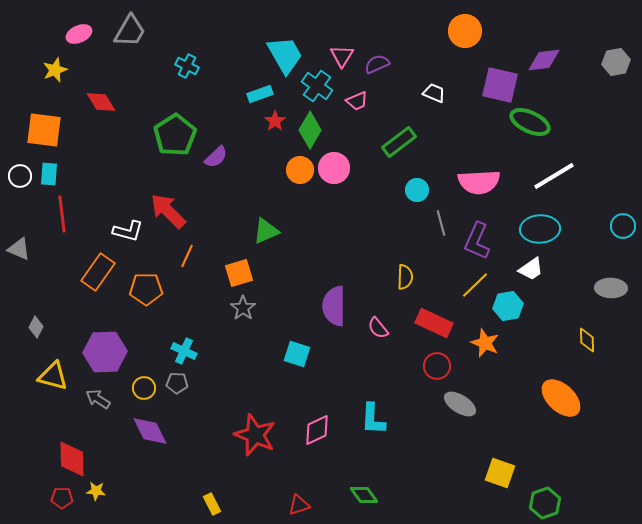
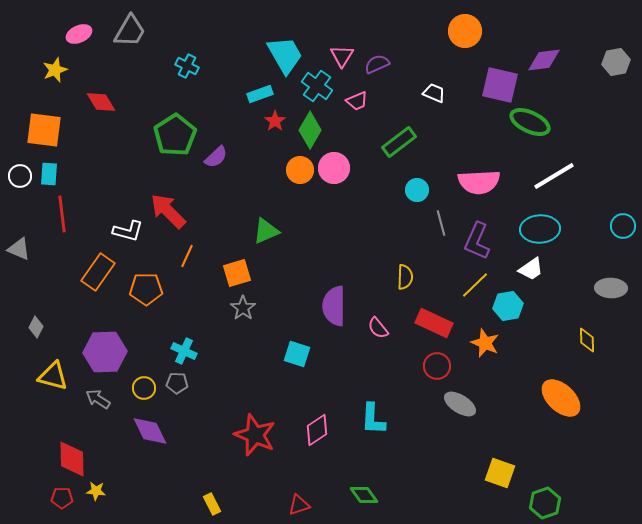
orange square at (239, 273): moved 2 px left
pink diamond at (317, 430): rotated 8 degrees counterclockwise
